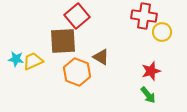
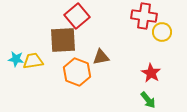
brown square: moved 1 px up
brown triangle: rotated 42 degrees counterclockwise
yellow trapezoid: rotated 15 degrees clockwise
red star: moved 2 px down; rotated 24 degrees counterclockwise
green arrow: moved 5 px down
